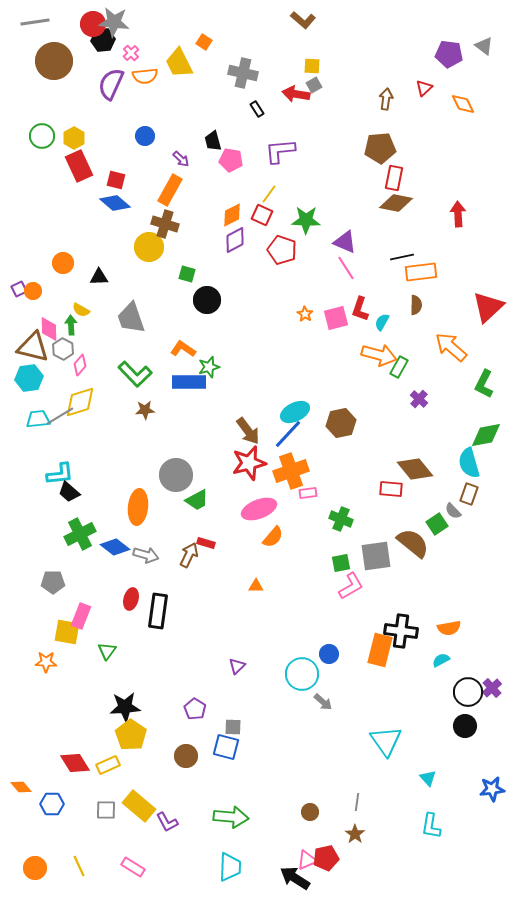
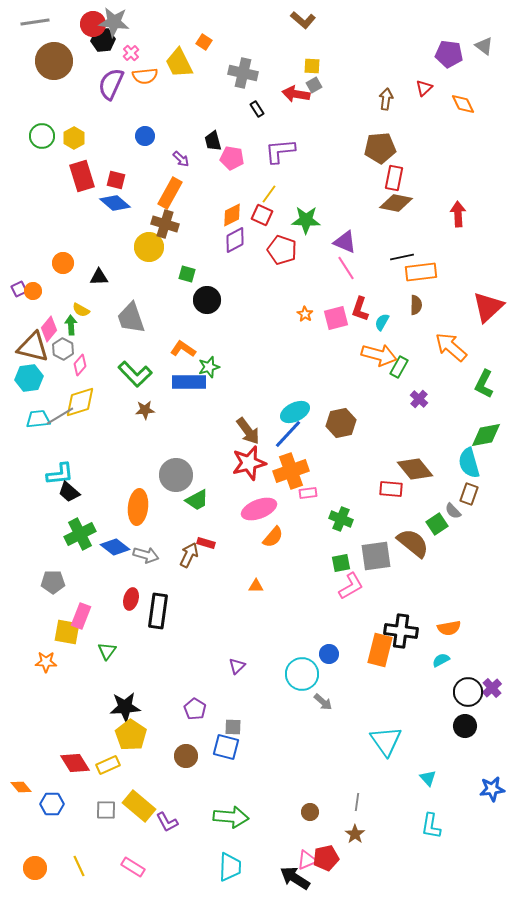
pink pentagon at (231, 160): moved 1 px right, 2 px up
red rectangle at (79, 166): moved 3 px right, 10 px down; rotated 8 degrees clockwise
orange rectangle at (170, 190): moved 3 px down
pink diamond at (49, 329): rotated 40 degrees clockwise
